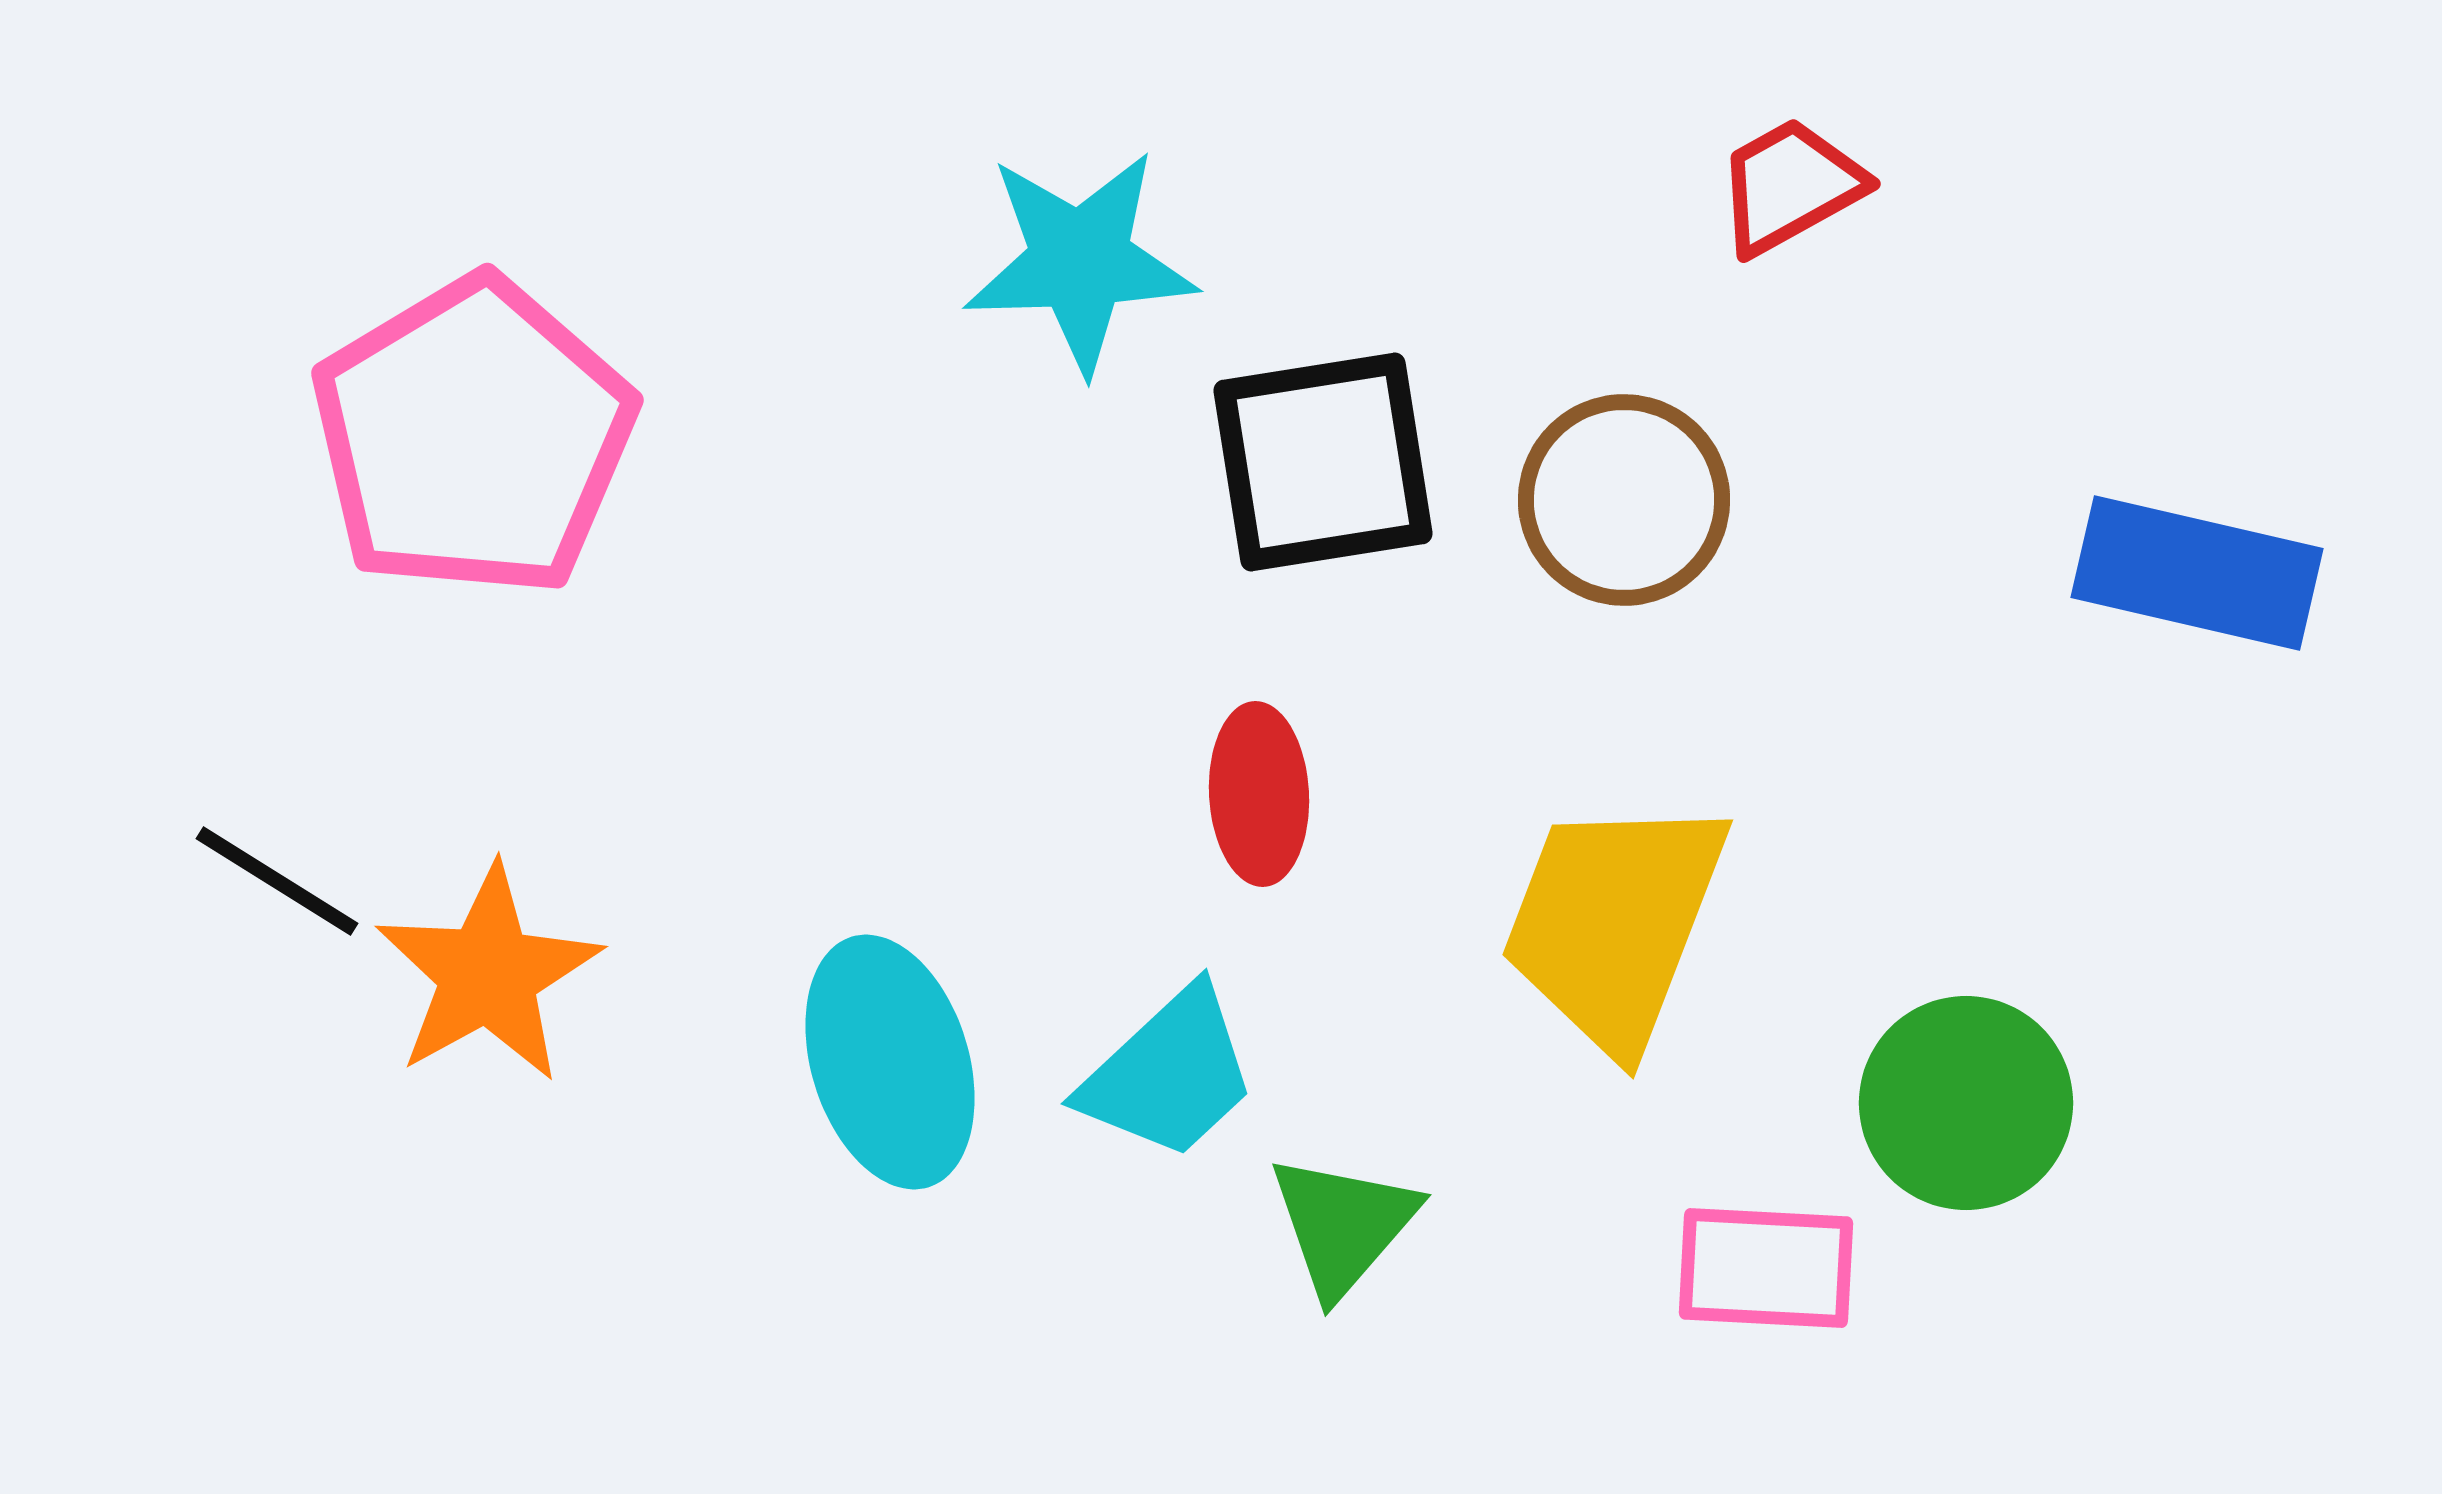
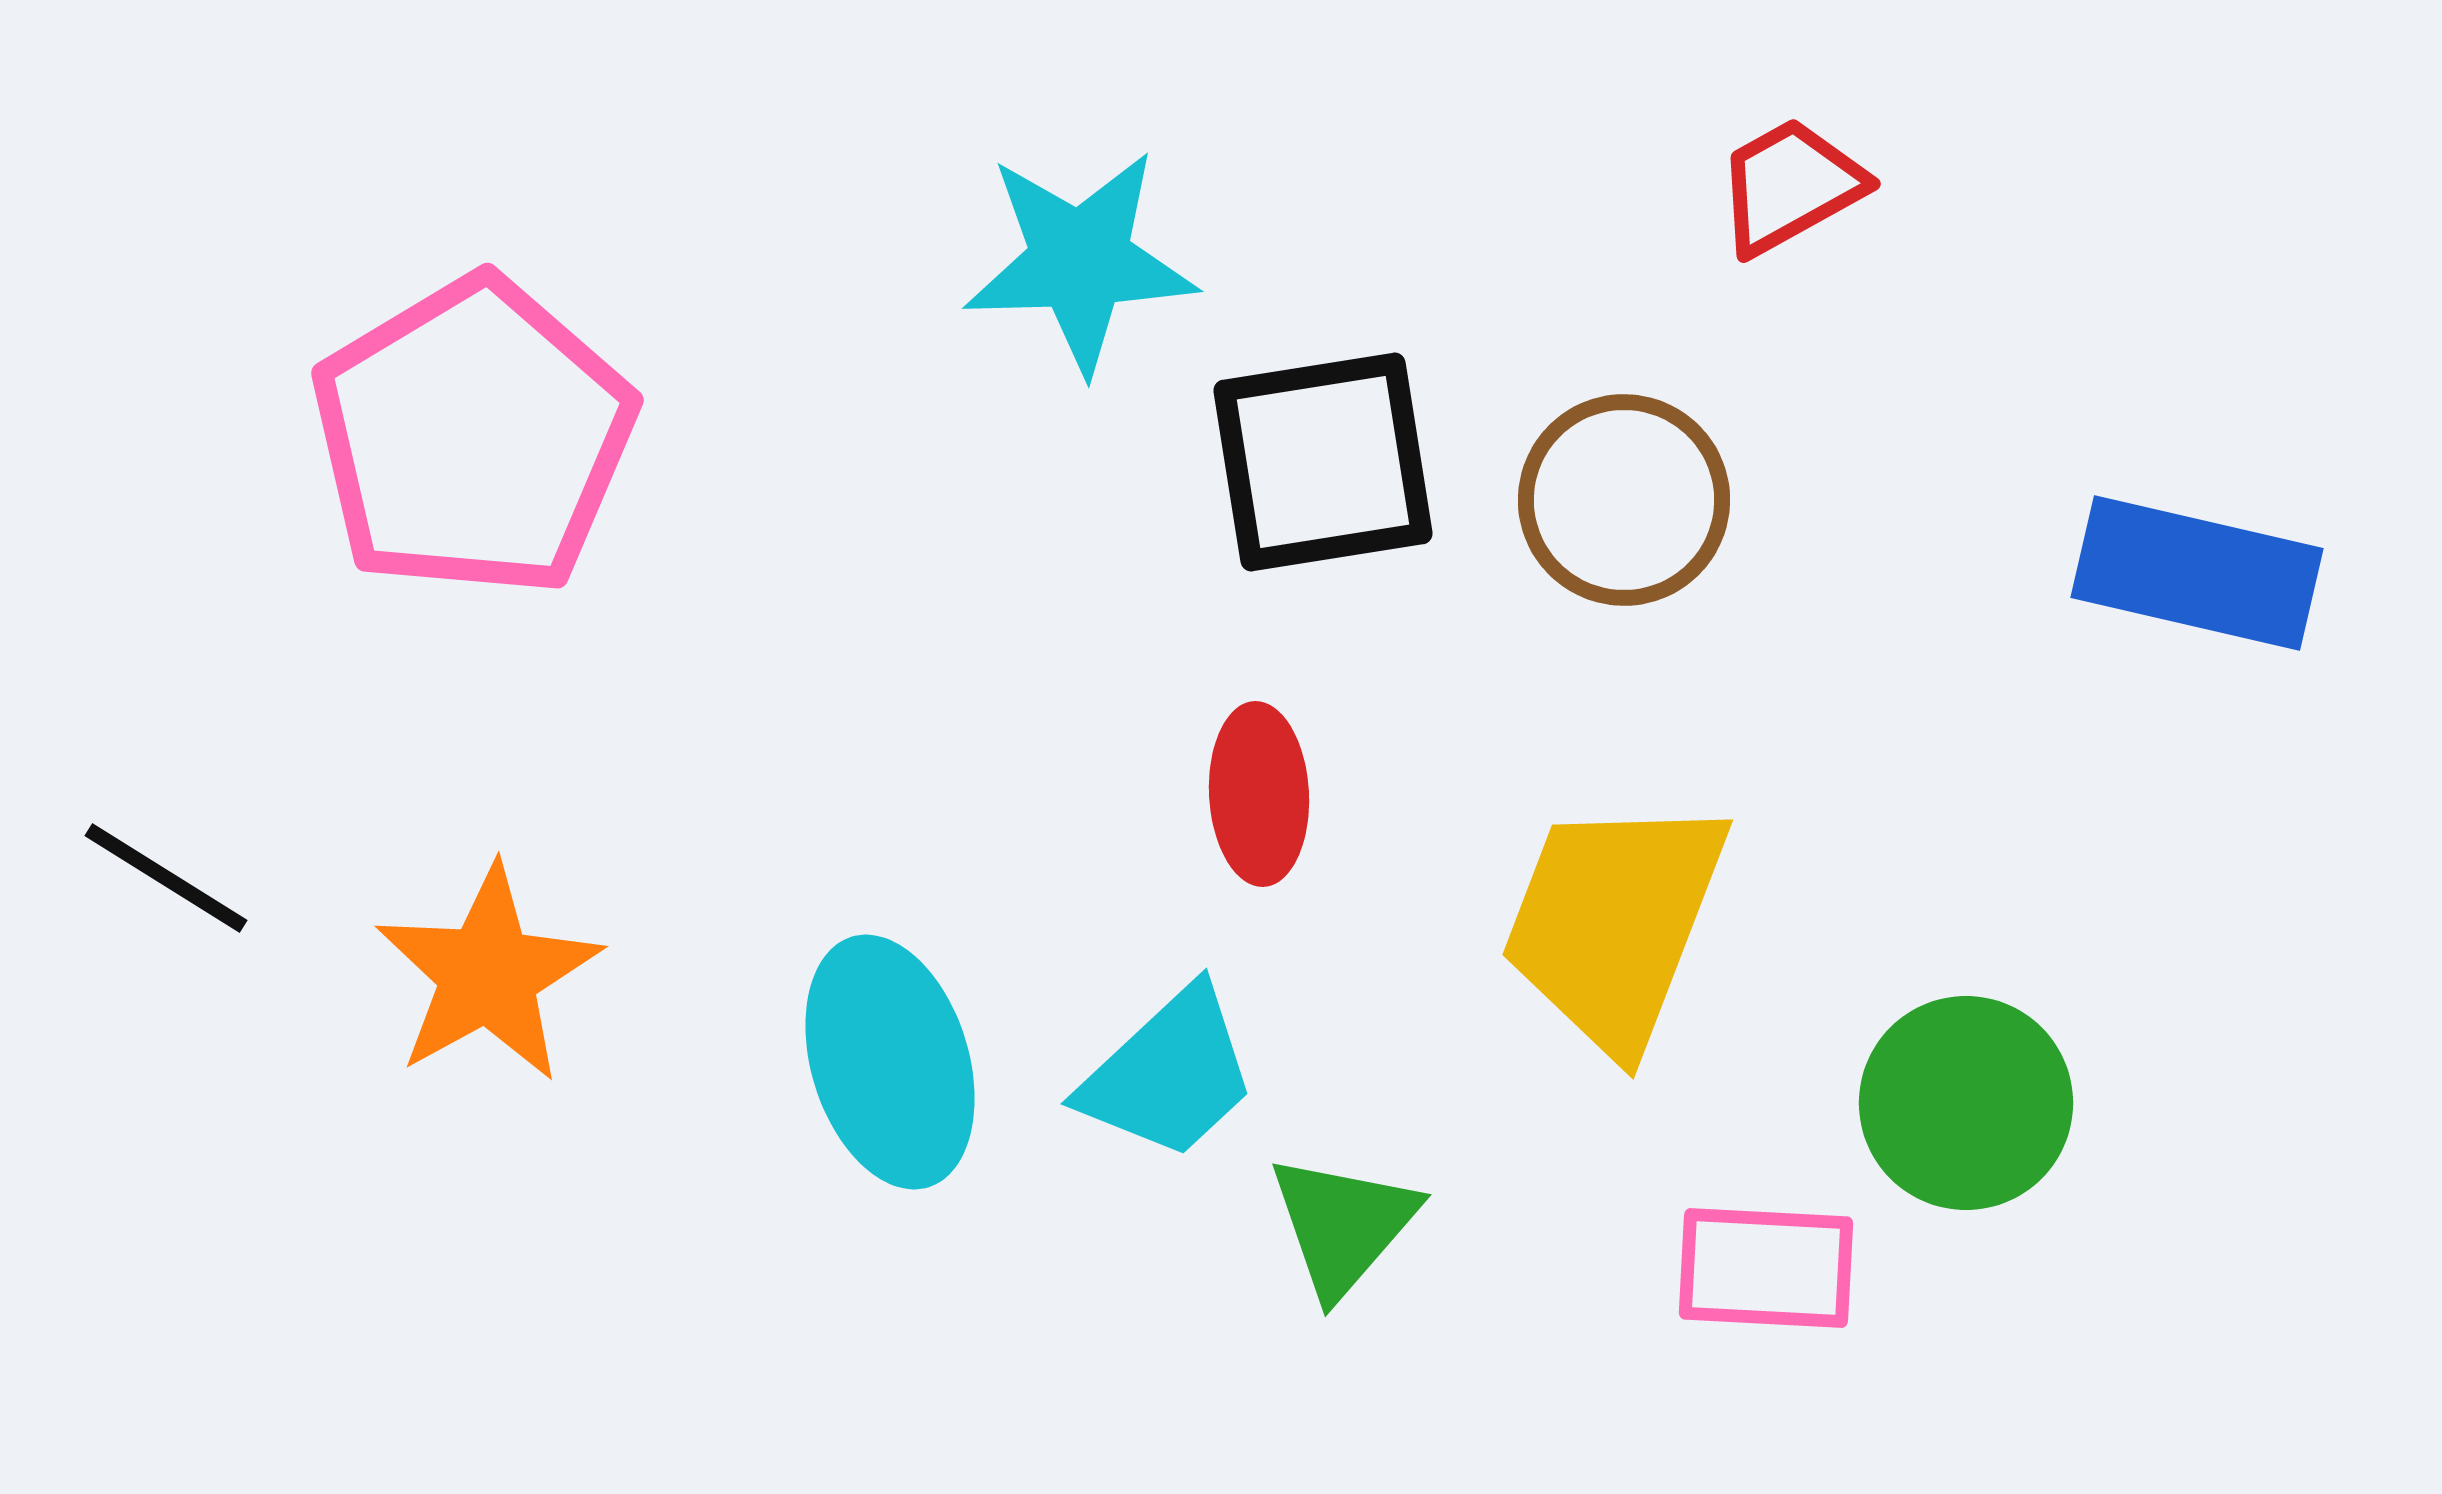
black line: moved 111 px left, 3 px up
